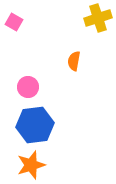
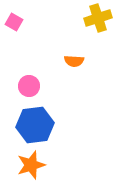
orange semicircle: rotated 96 degrees counterclockwise
pink circle: moved 1 px right, 1 px up
